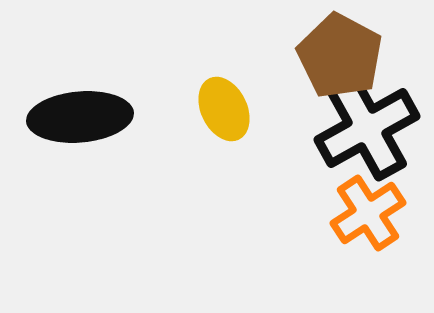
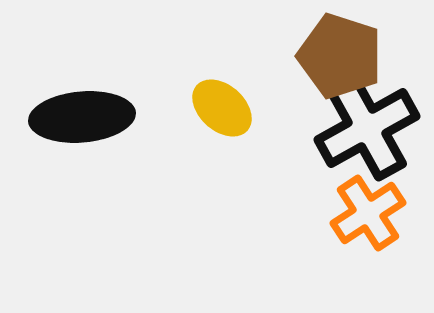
brown pentagon: rotated 10 degrees counterclockwise
yellow ellipse: moved 2 px left, 1 px up; rotated 22 degrees counterclockwise
black ellipse: moved 2 px right
